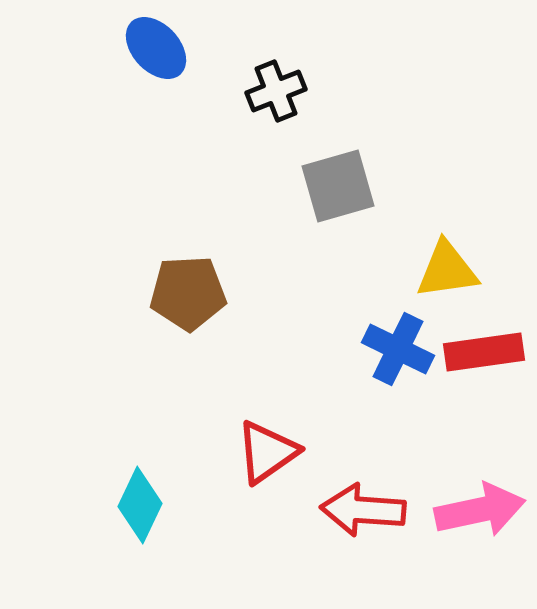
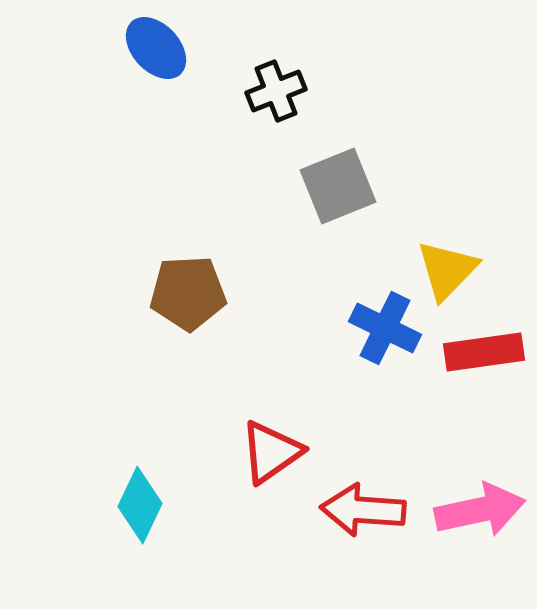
gray square: rotated 6 degrees counterclockwise
yellow triangle: rotated 38 degrees counterclockwise
blue cross: moved 13 px left, 21 px up
red triangle: moved 4 px right
